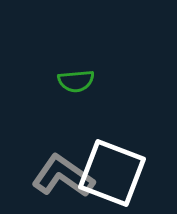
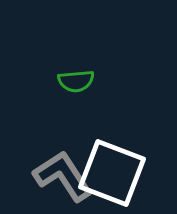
gray L-shape: rotated 22 degrees clockwise
